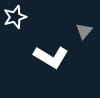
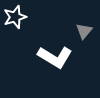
white L-shape: moved 4 px right
